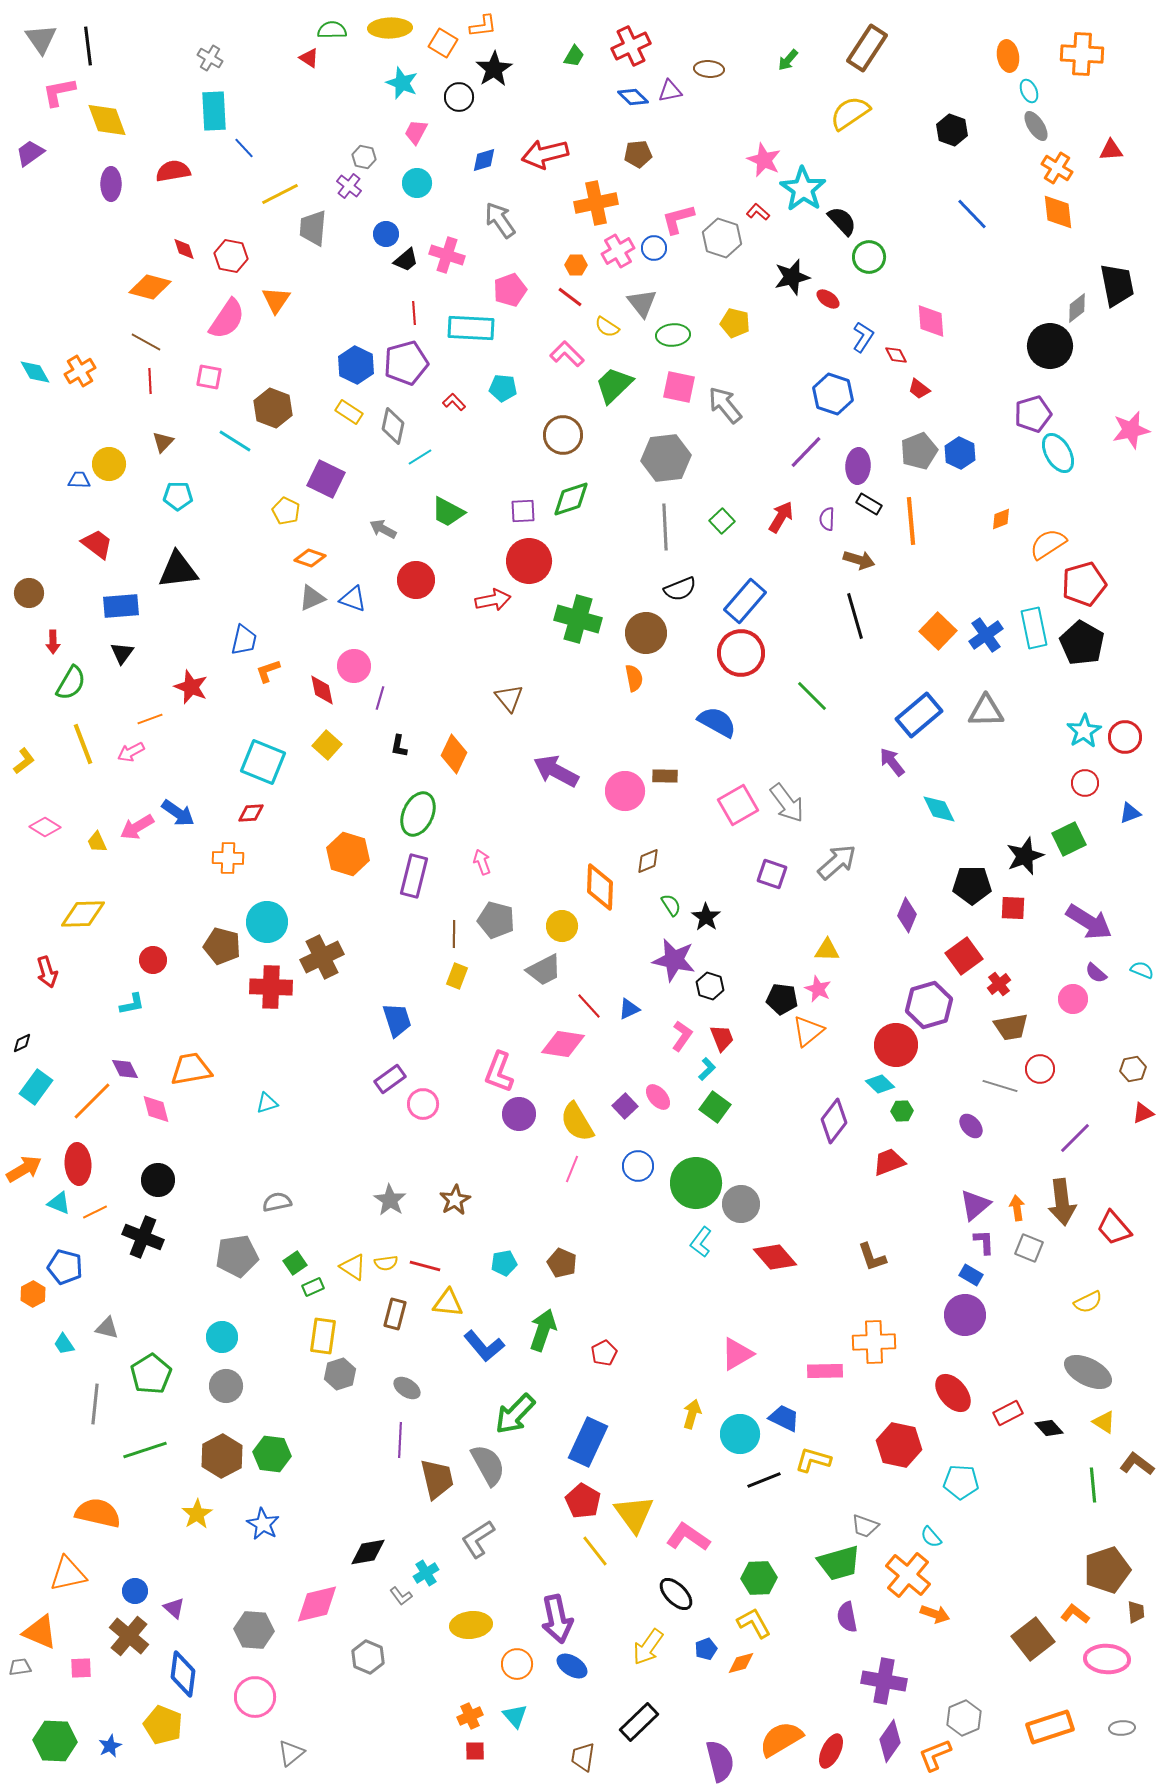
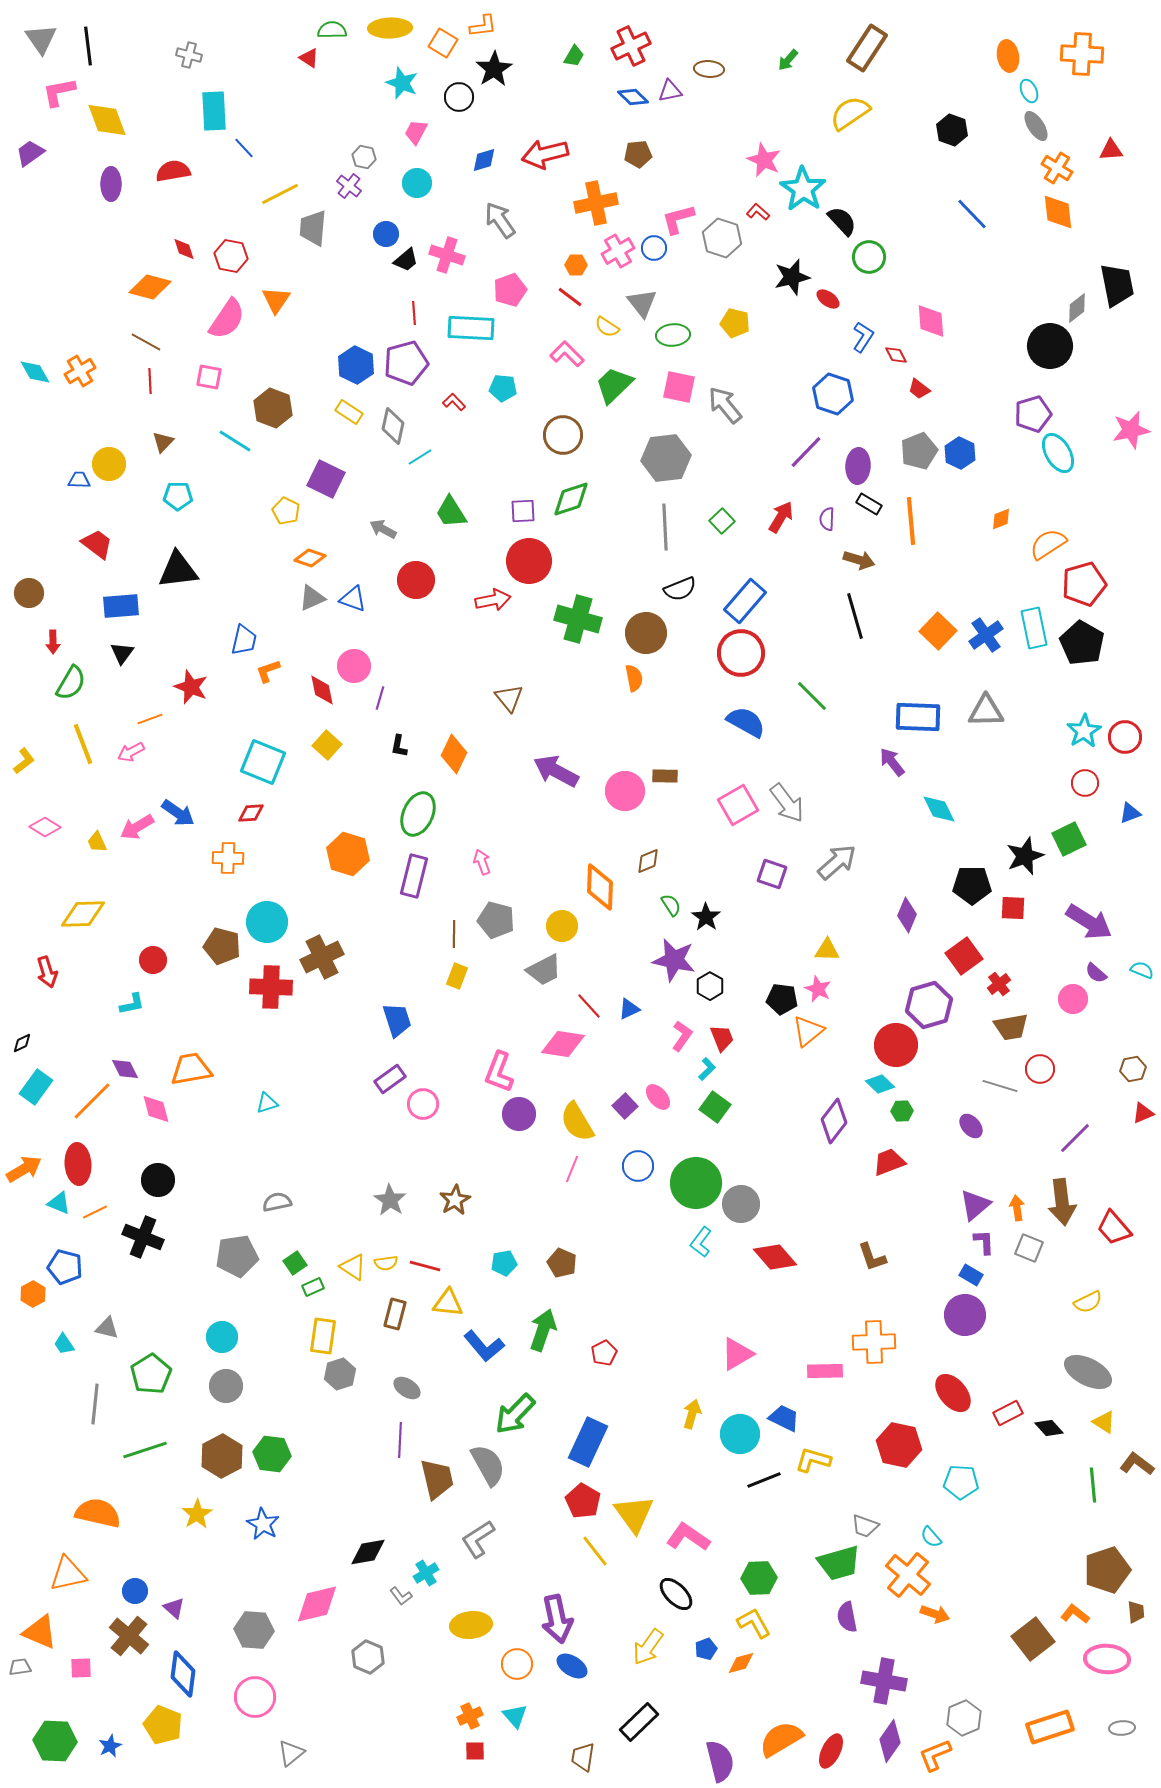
gray cross at (210, 58): moved 21 px left, 3 px up; rotated 15 degrees counterclockwise
green trapezoid at (448, 512): moved 3 px right; rotated 30 degrees clockwise
blue rectangle at (919, 715): moved 1 px left, 2 px down; rotated 42 degrees clockwise
blue semicircle at (717, 722): moved 29 px right
black hexagon at (710, 986): rotated 12 degrees clockwise
